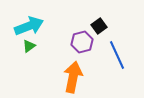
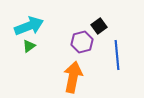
blue line: rotated 20 degrees clockwise
